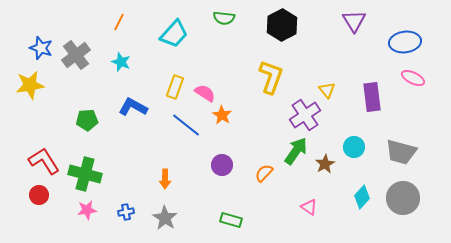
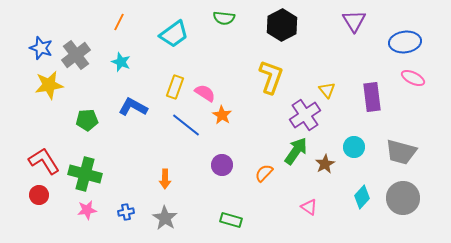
cyan trapezoid: rotated 12 degrees clockwise
yellow star: moved 19 px right
